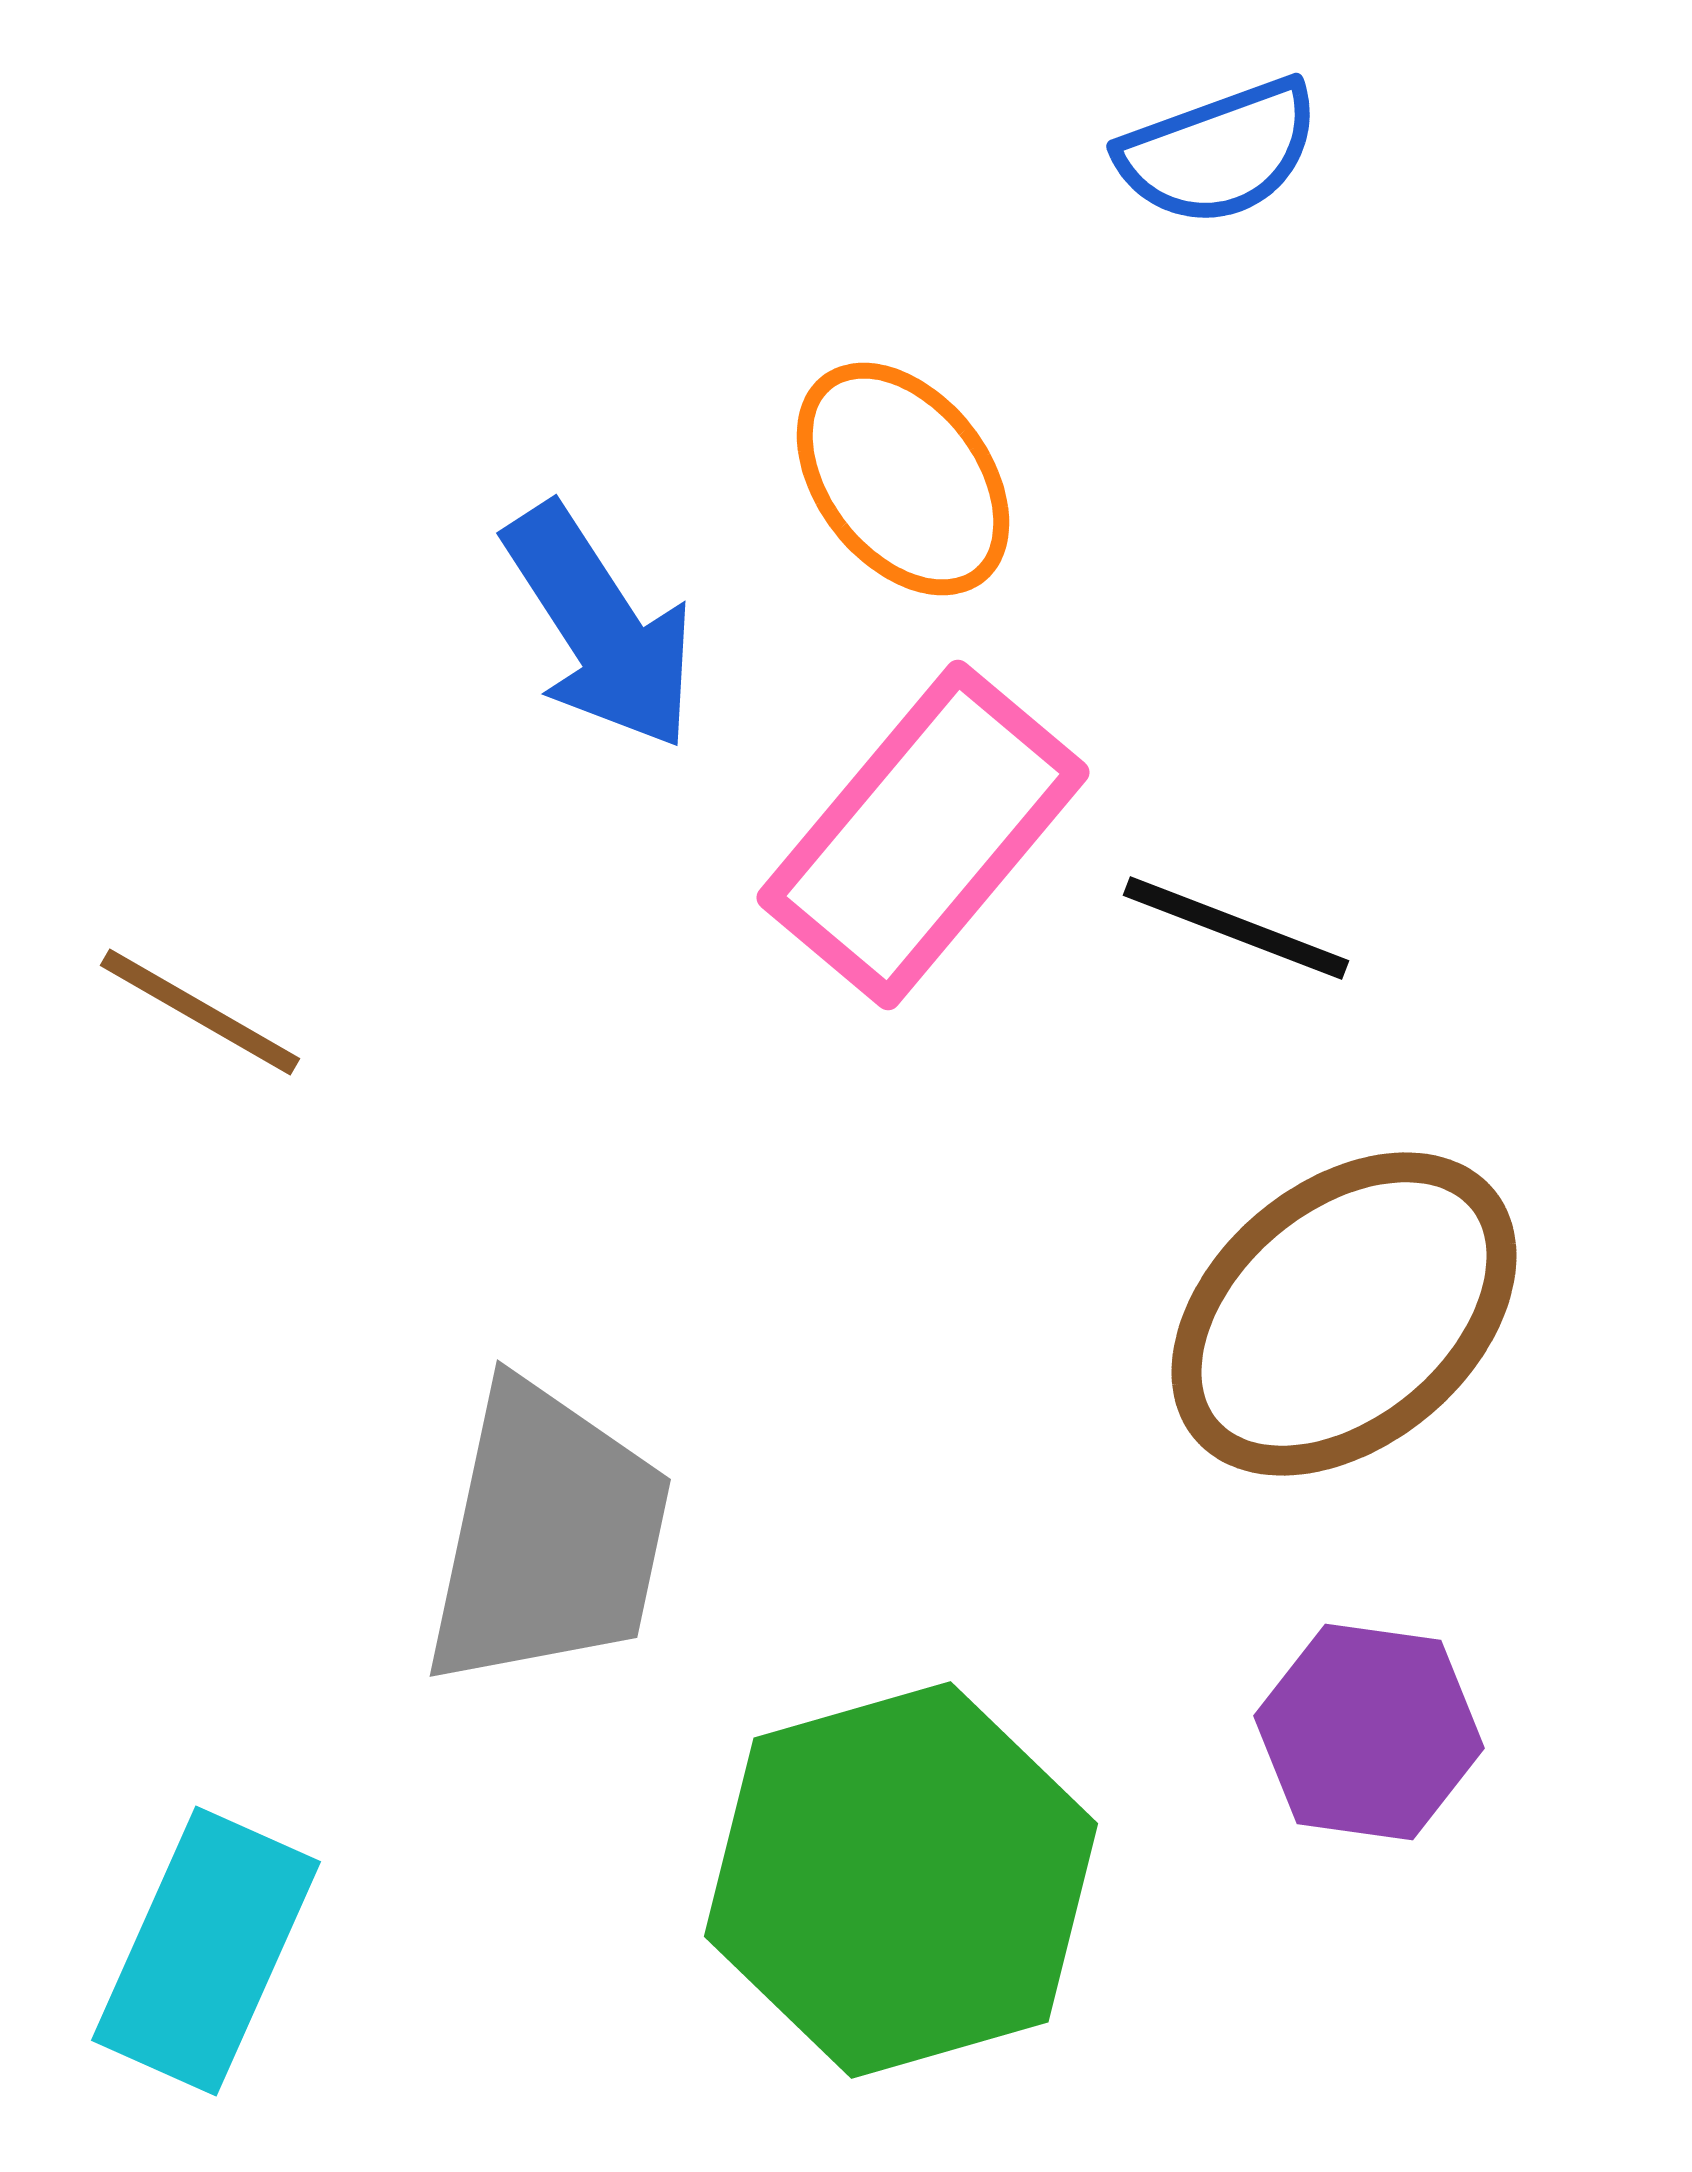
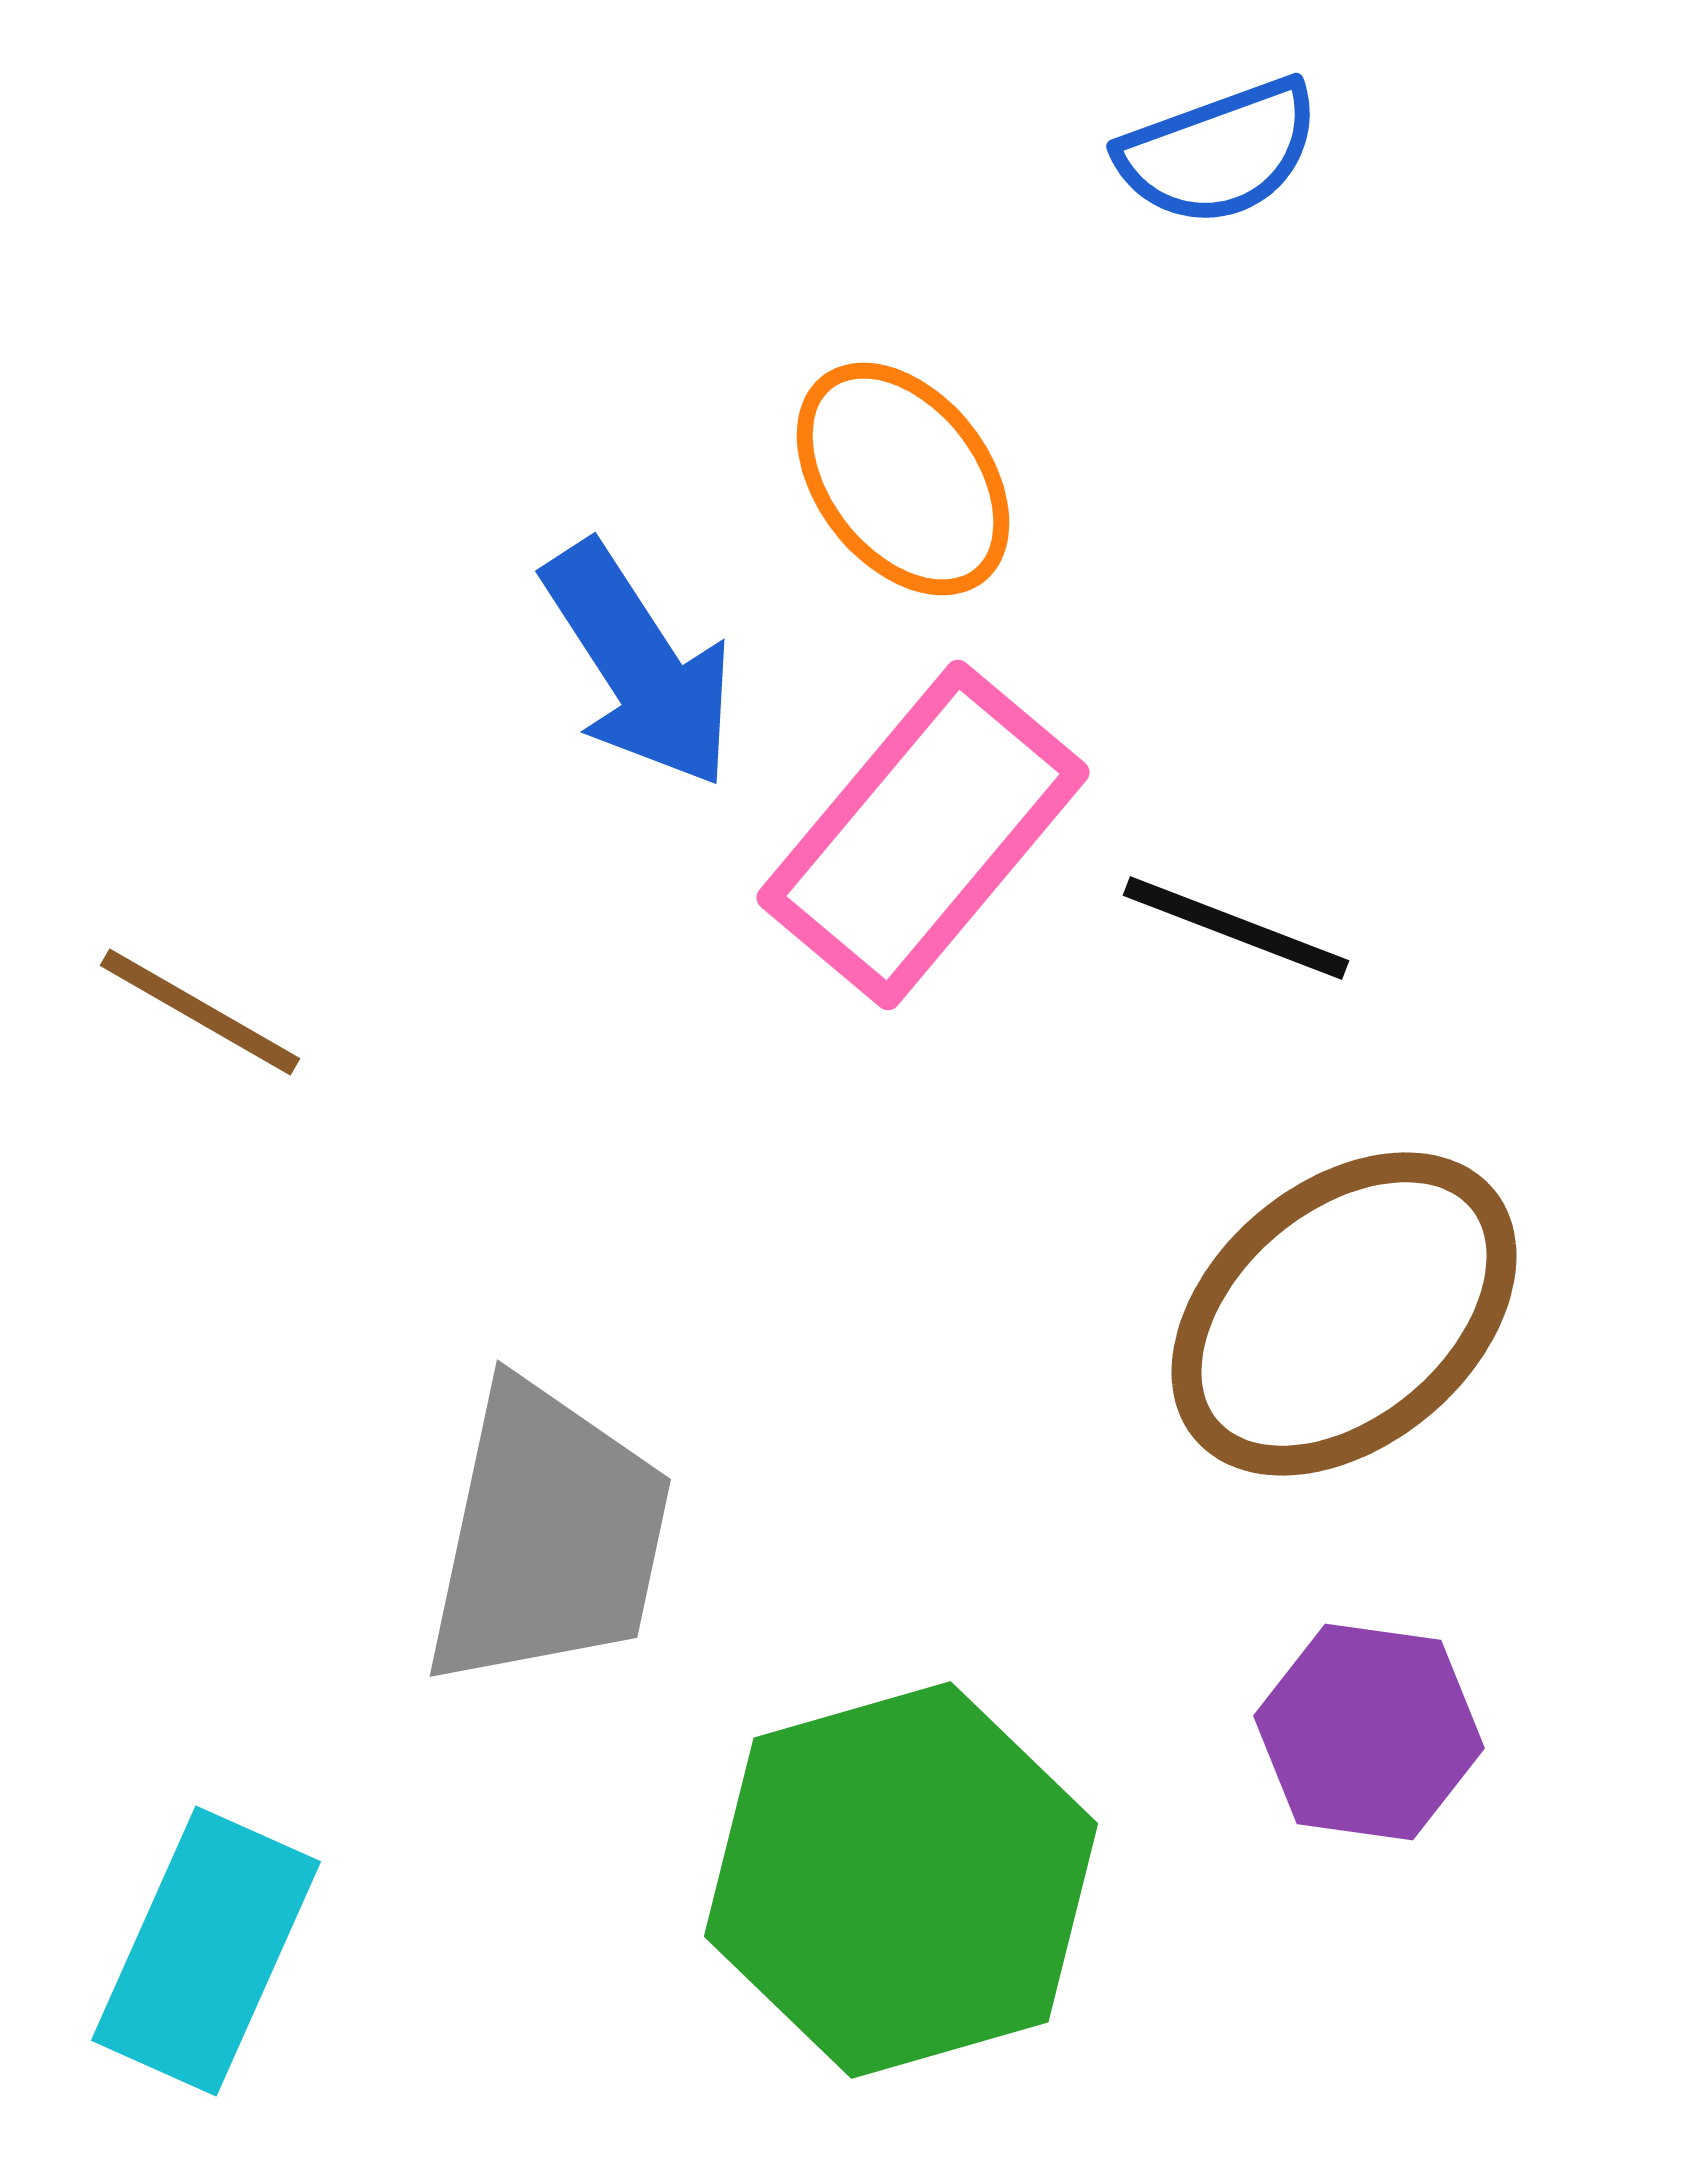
blue arrow: moved 39 px right, 38 px down
